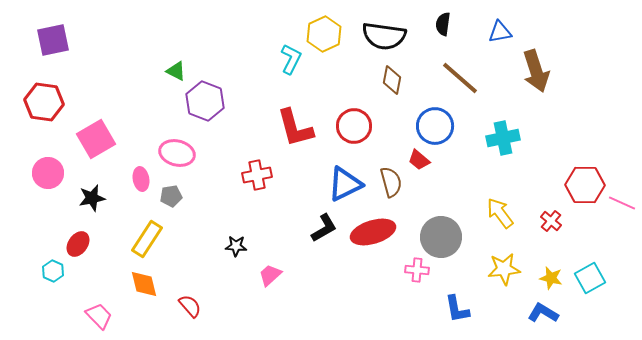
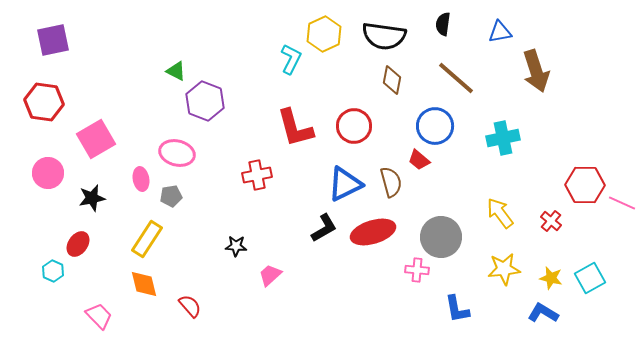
brown line at (460, 78): moved 4 px left
